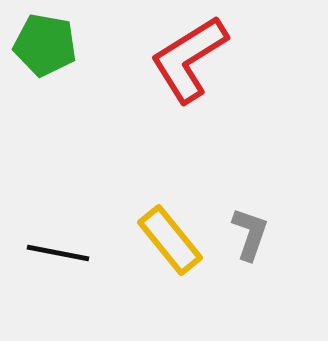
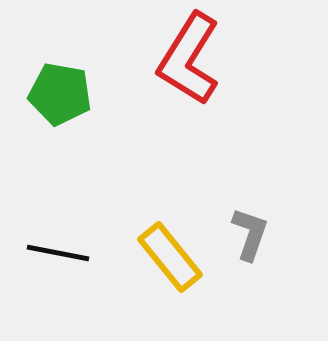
green pentagon: moved 15 px right, 49 px down
red L-shape: rotated 26 degrees counterclockwise
yellow rectangle: moved 17 px down
